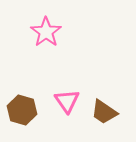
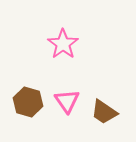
pink star: moved 17 px right, 12 px down
brown hexagon: moved 6 px right, 8 px up
